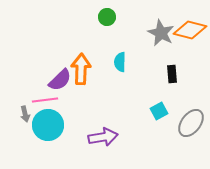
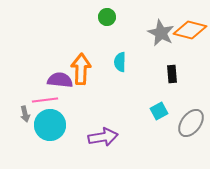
purple semicircle: rotated 130 degrees counterclockwise
cyan circle: moved 2 px right
